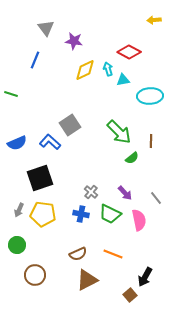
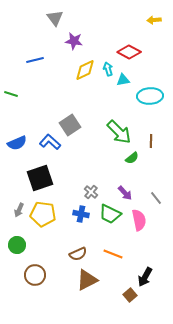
gray triangle: moved 9 px right, 10 px up
blue line: rotated 54 degrees clockwise
